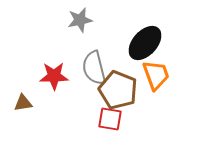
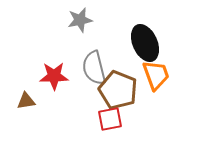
black ellipse: rotated 66 degrees counterclockwise
brown triangle: moved 3 px right, 2 px up
red square: rotated 20 degrees counterclockwise
